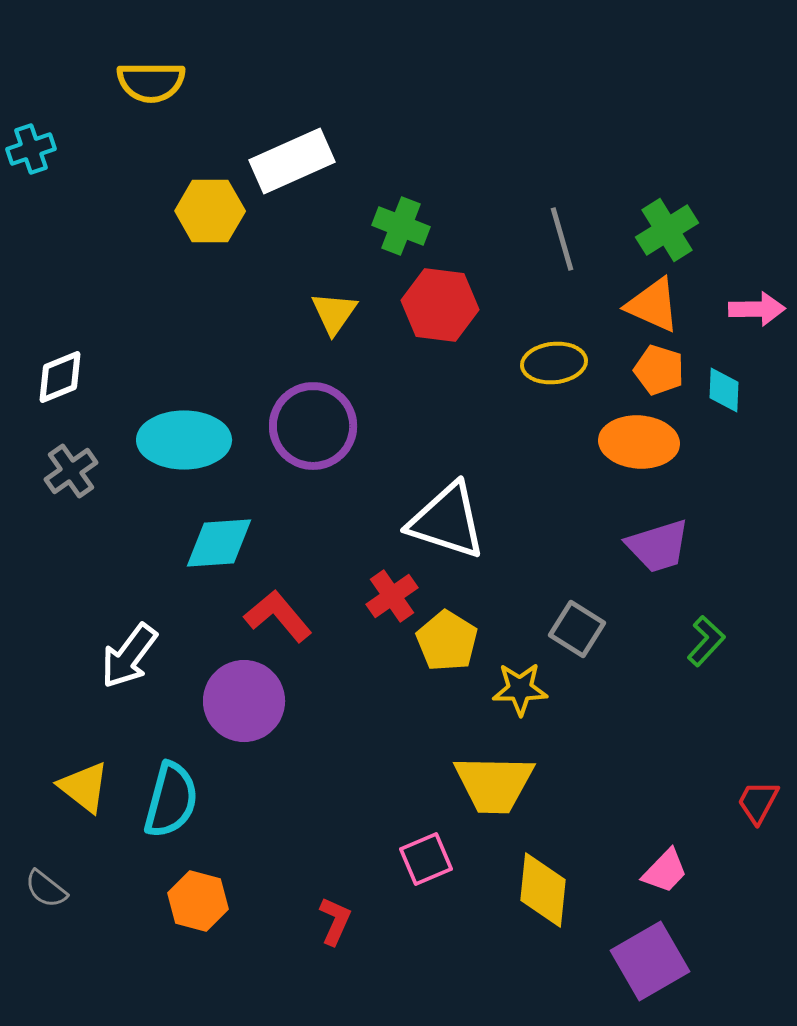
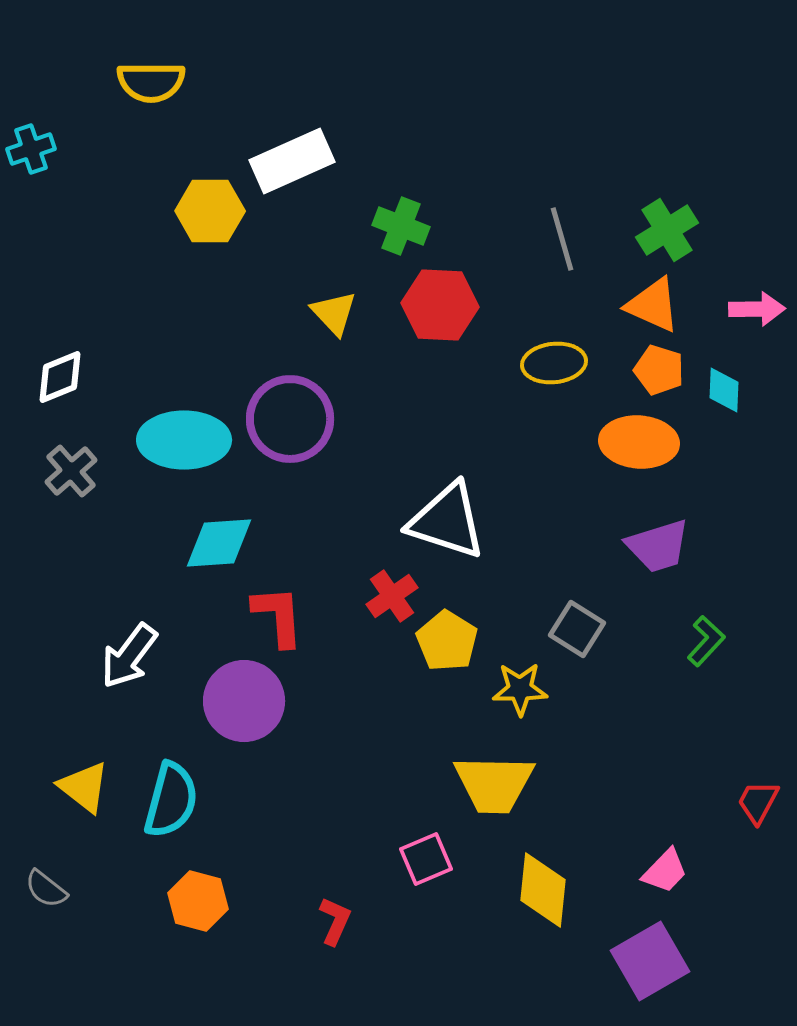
red hexagon at (440, 305): rotated 4 degrees counterclockwise
yellow triangle at (334, 313): rotated 18 degrees counterclockwise
purple circle at (313, 426): moved 23 px left, 7 px up
gray cross at (71, 471): rotated 6 degrees counterclockwise
red L-shape at (278, 616): rotated 36 degrees clockwise
